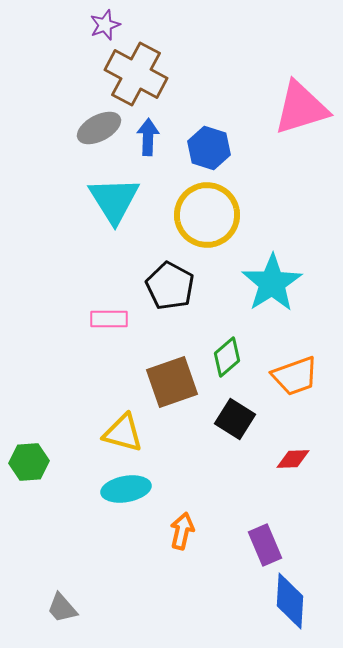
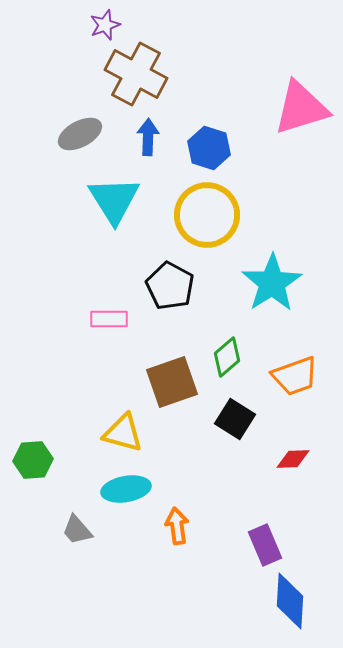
gray ellipse: moved 19 px left, 6 px down
green hexagon: moved 4 px right, 2 px up
orange arrow: moved 5 px left, 5 px up; rotated 21 degrees counterclockwise
gray trapezoid: moved 15 px right, 78 px up
